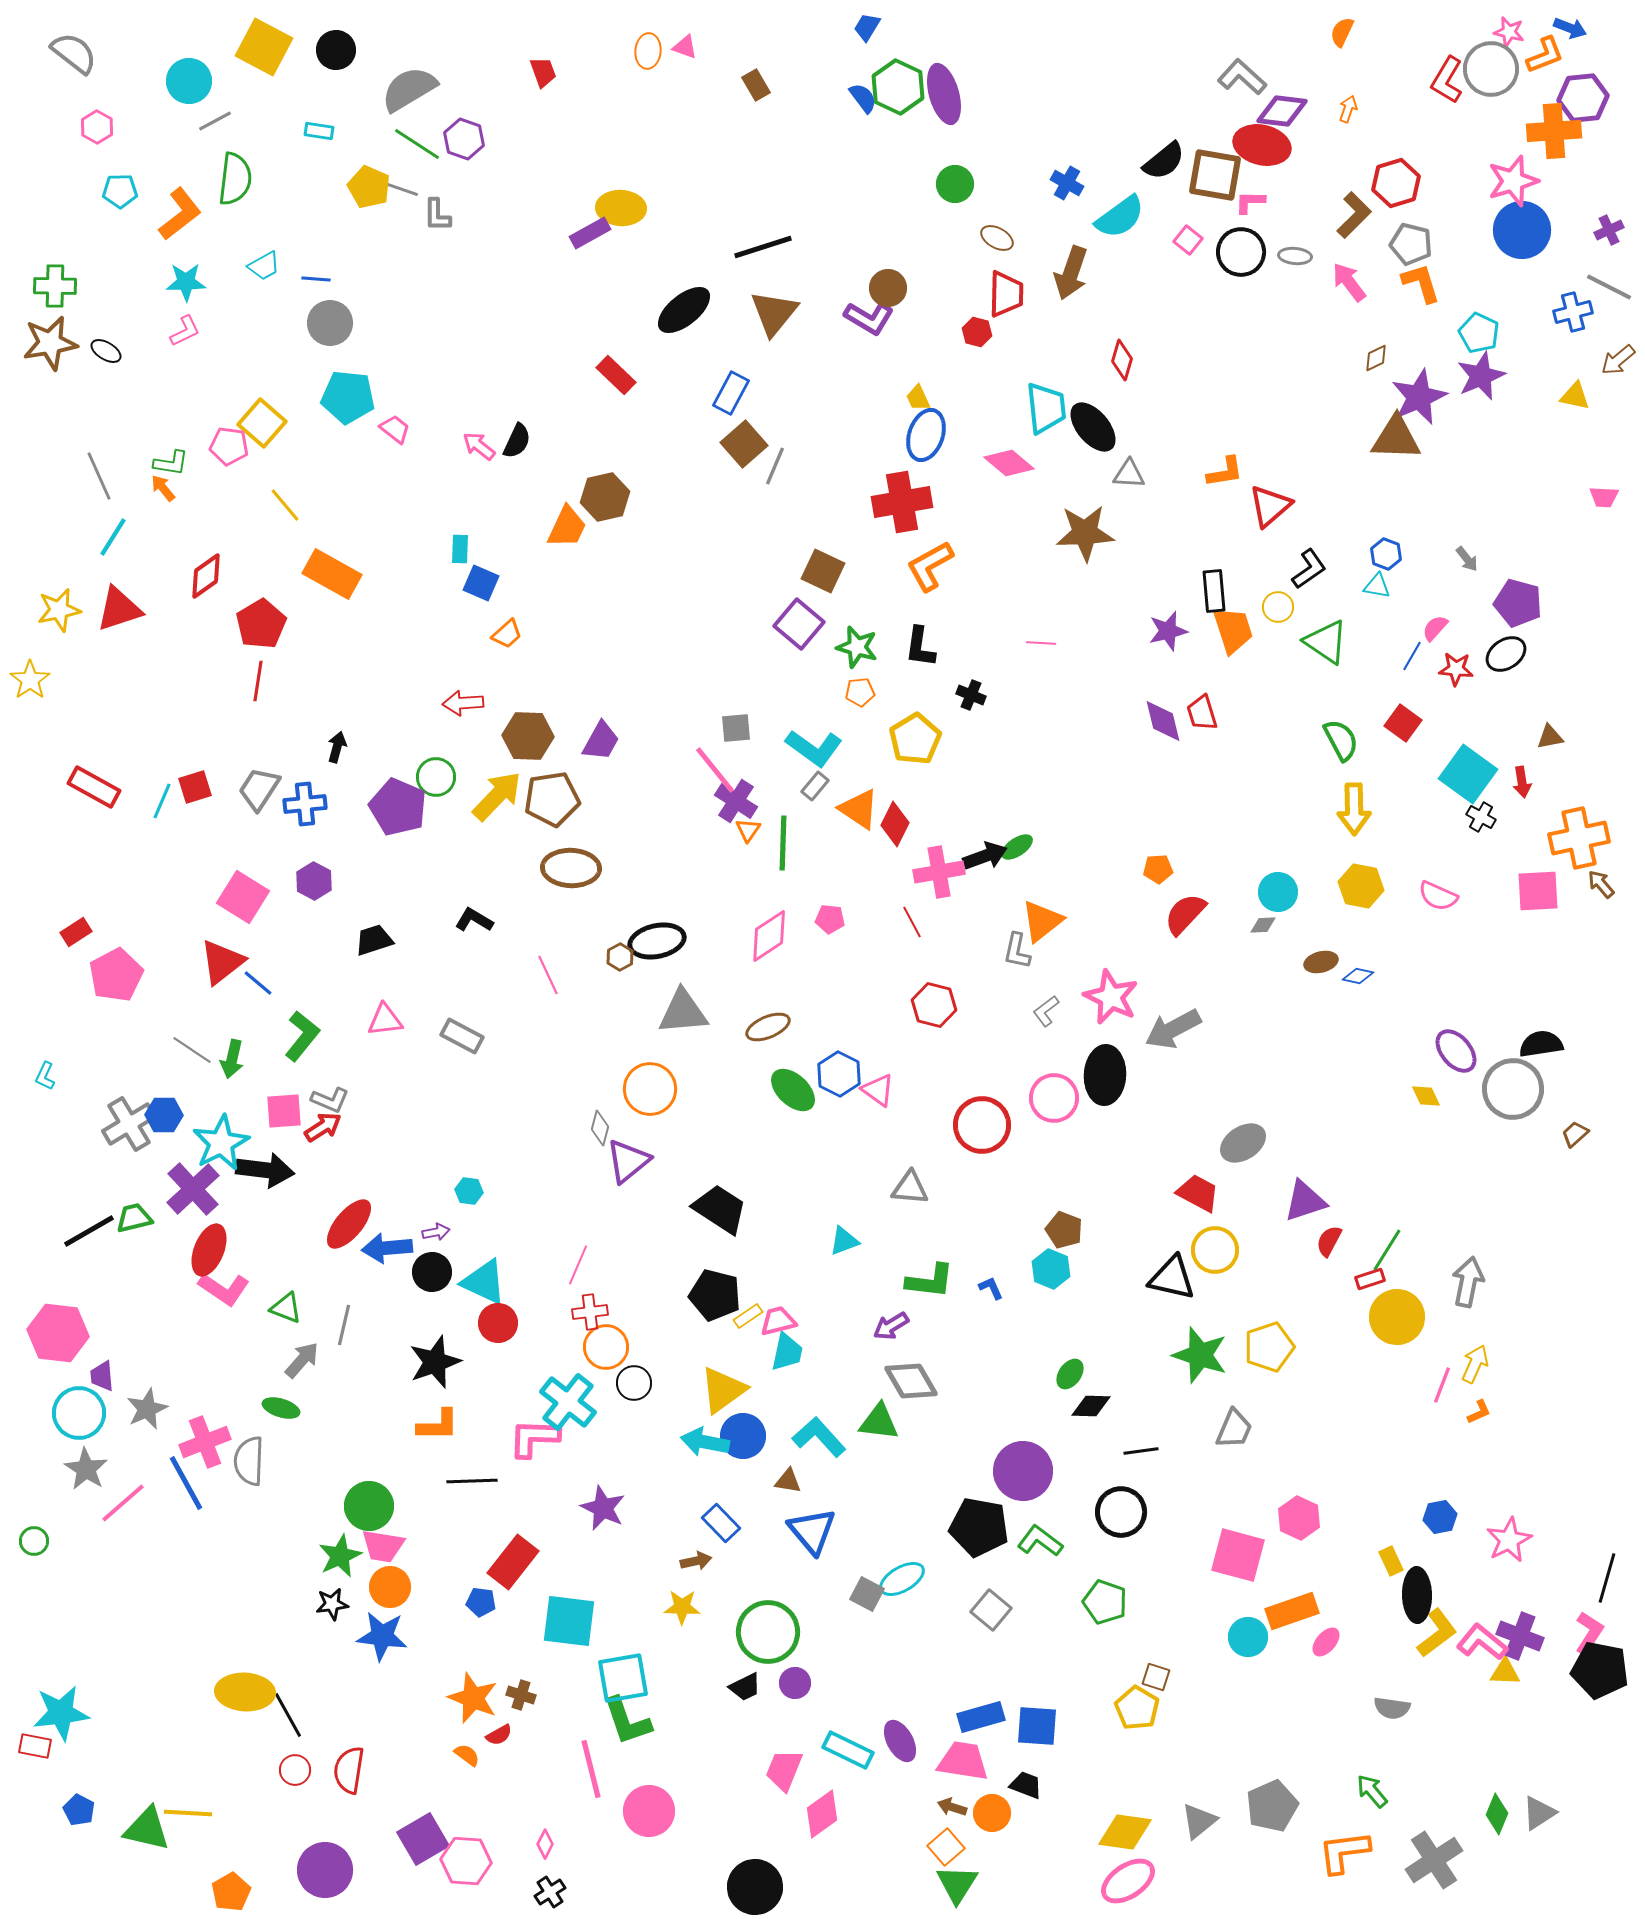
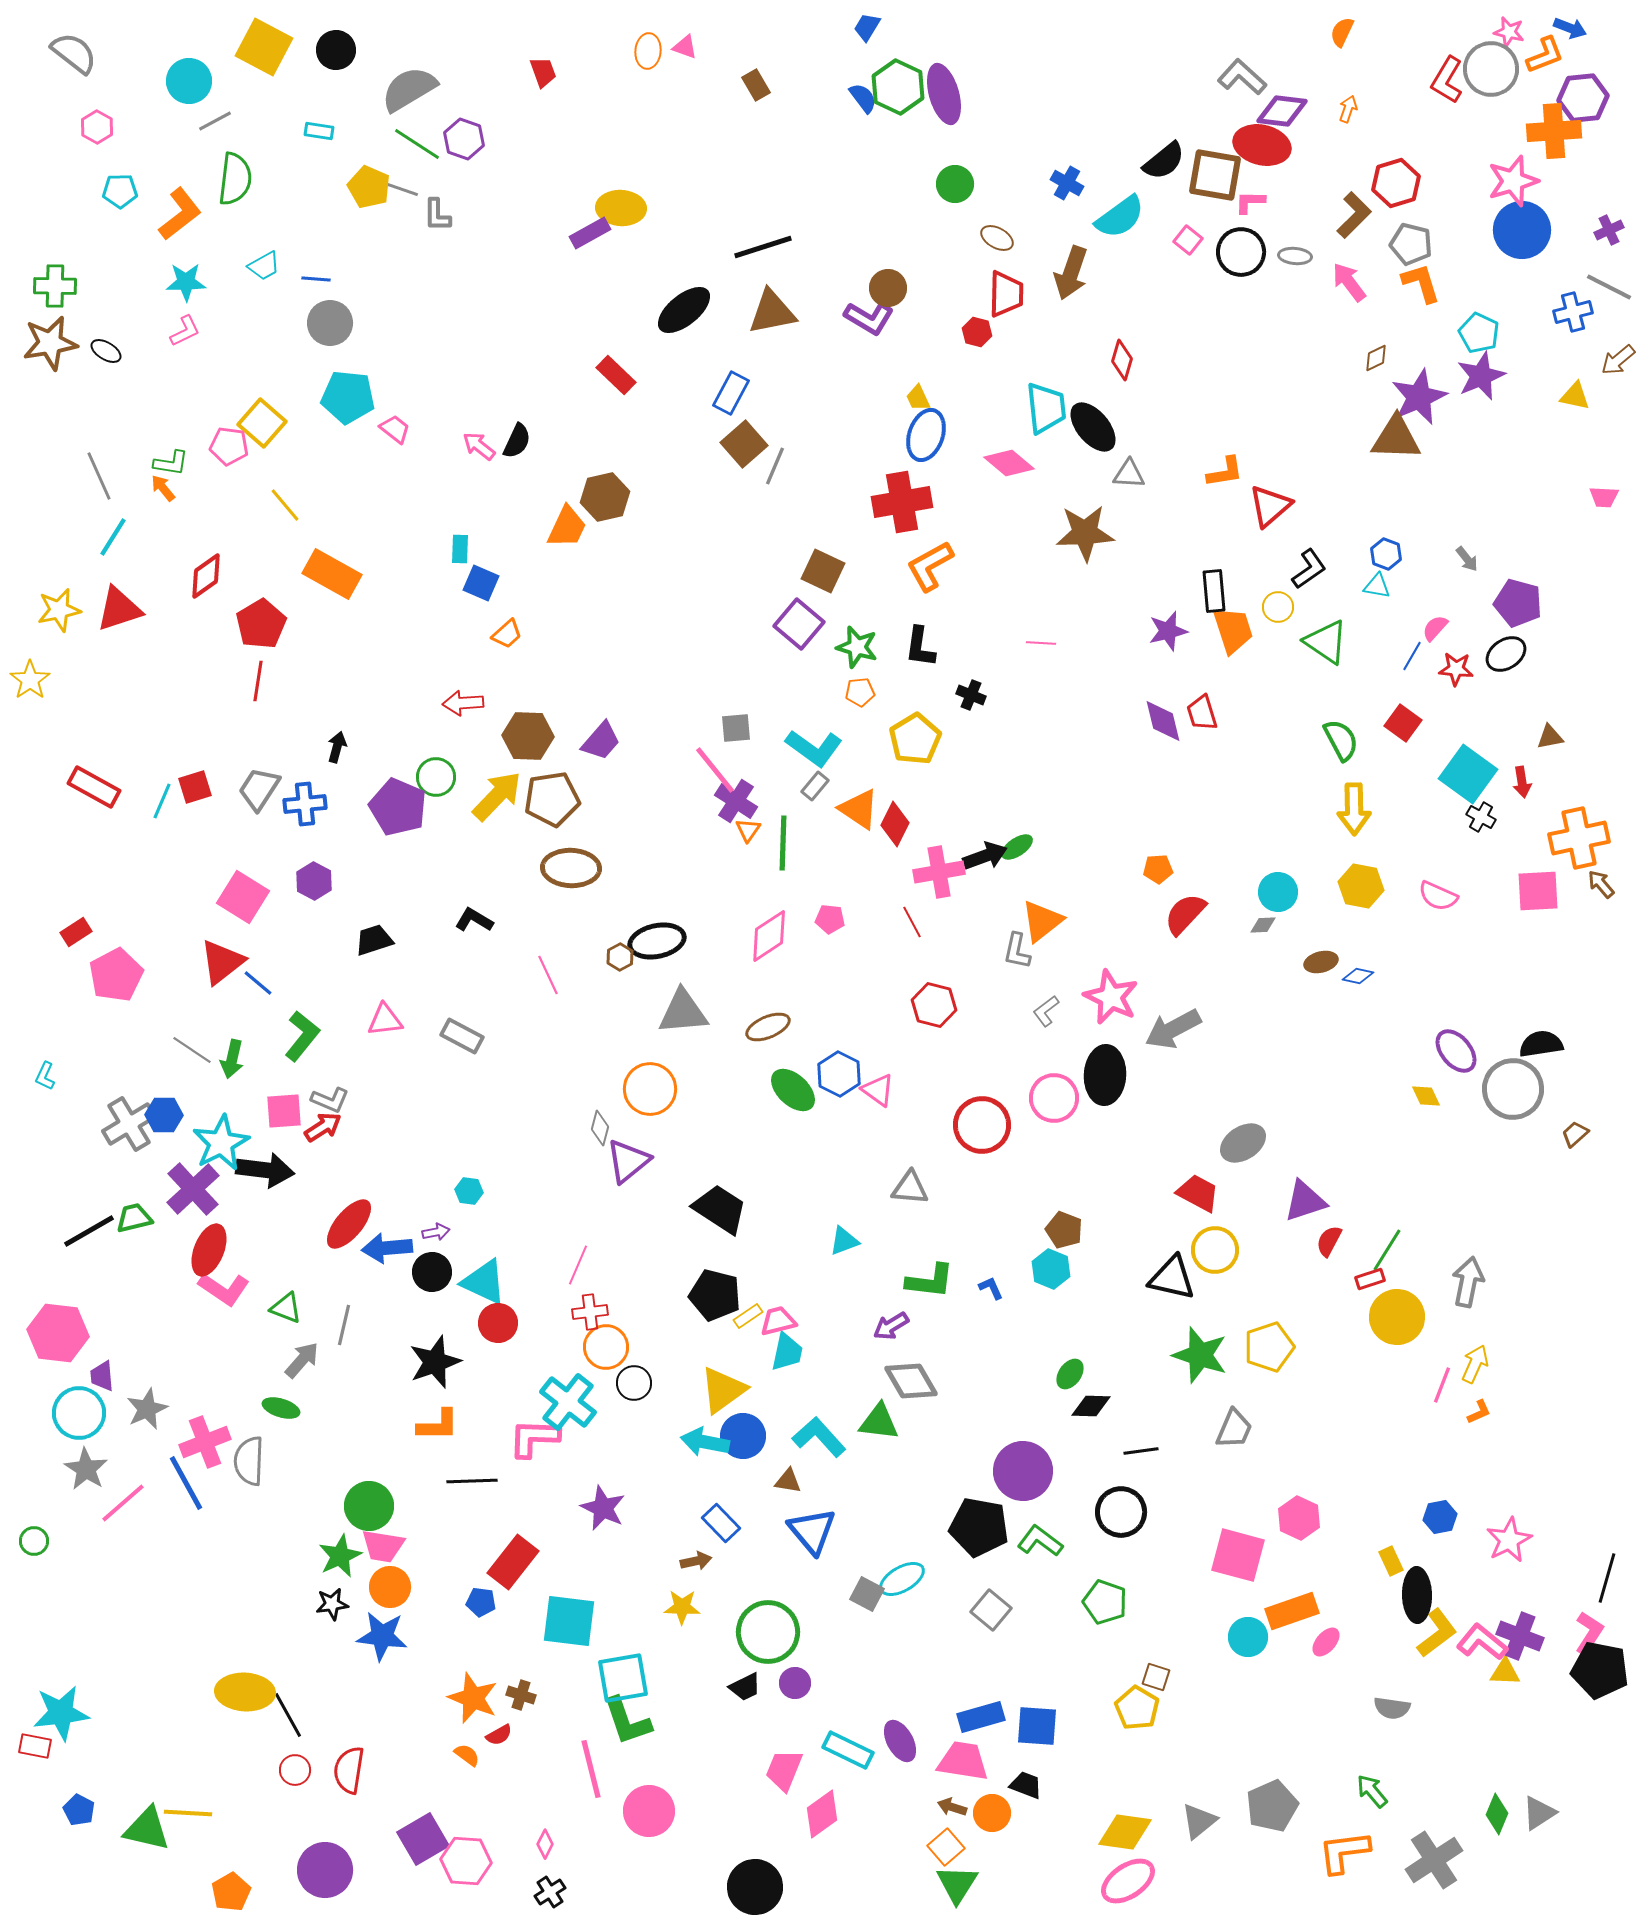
brown triangle at (774, 313): moved 2 px left, 1 px up; rotated 40 degrees clockwise
purple trapezoid at (601, 741): rotated 12 degrees clockwise
